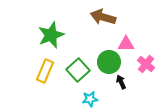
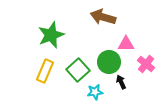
cyan star: moved 5 px right, 7 px up
